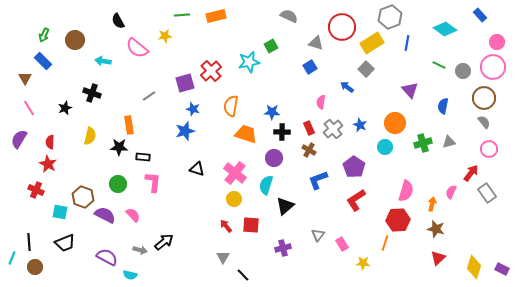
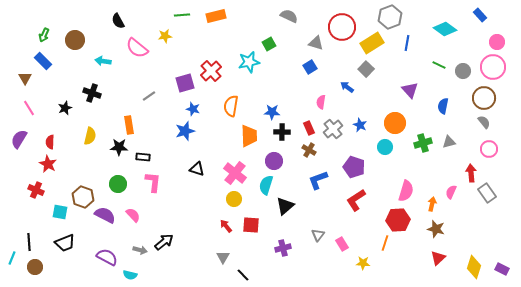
green square at (271, 46): moved 2 px left, 2 px up
orange trapezoid at (246, 134): moved 3 px right, 2 px down; rotated 70 degrees clockwise
purple circle at (274, 158): moved 3 px down
purple pentagon at (354, 167): rotated 15 degrees counterclockwise
red arrow at (471, 173): rotated 42 degrees counterclockwise
